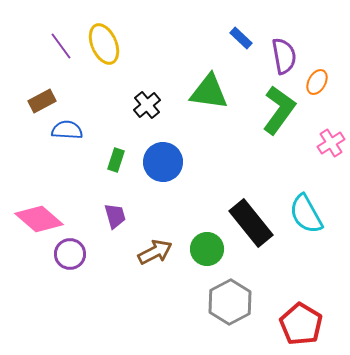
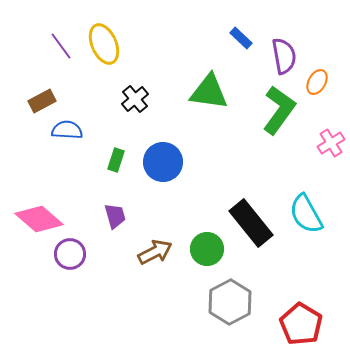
black cross: moved 12 px left, 6 px up
